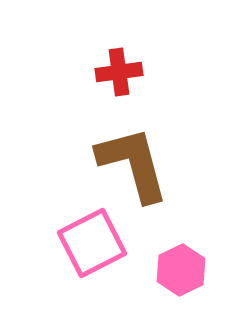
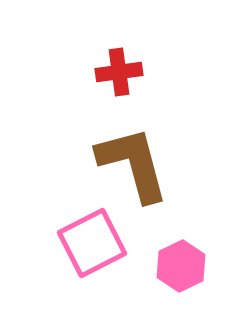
pink hexagon: moved 4 px up
